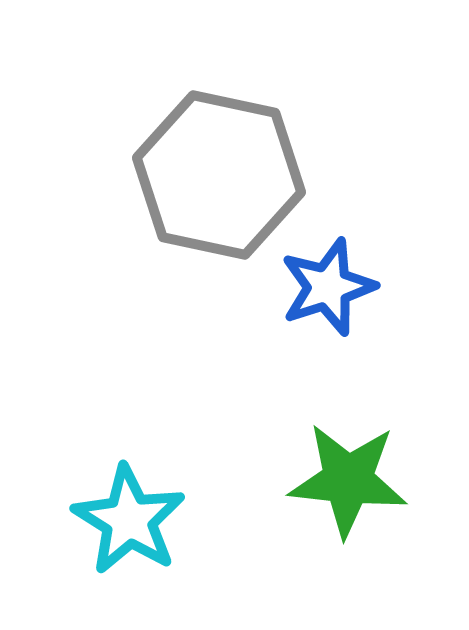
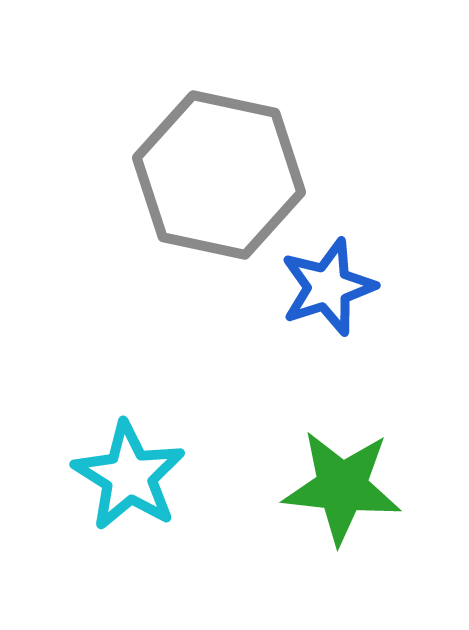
green star: moved 6 px left, 7 px down
cyan star: moved 44 px up
